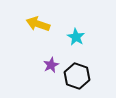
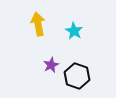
yellow arrow: rotated 60 degrees clockwise
cyan star: moved 2 px left, 6 px up
